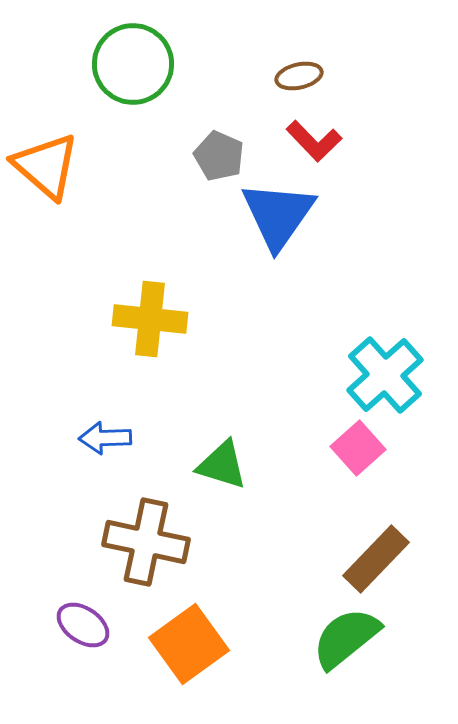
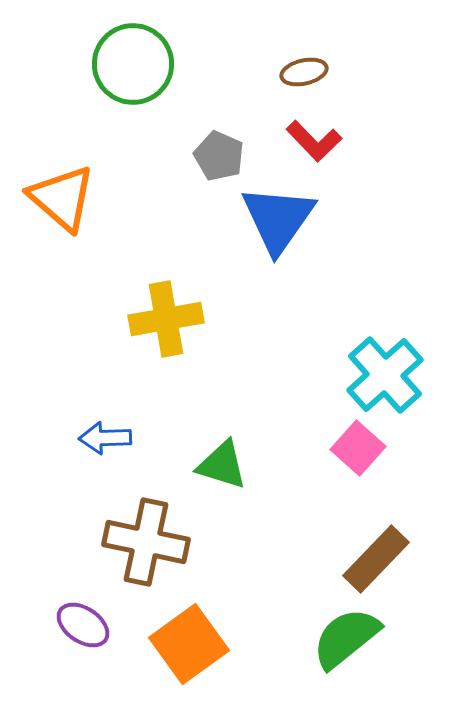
brown ellipse: moved 5 px right, 4 px up
orange triangle: moved 16 px right, 32 px down
blue triangle: moved 4 px down
yellow cross: moved 16 px right; rotated 16 degrees counterclockwise
pink square: rotated 6 degrees counterclockwise
